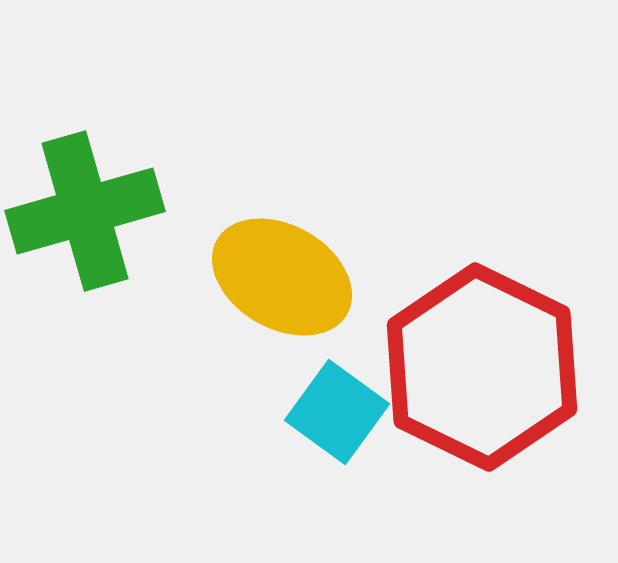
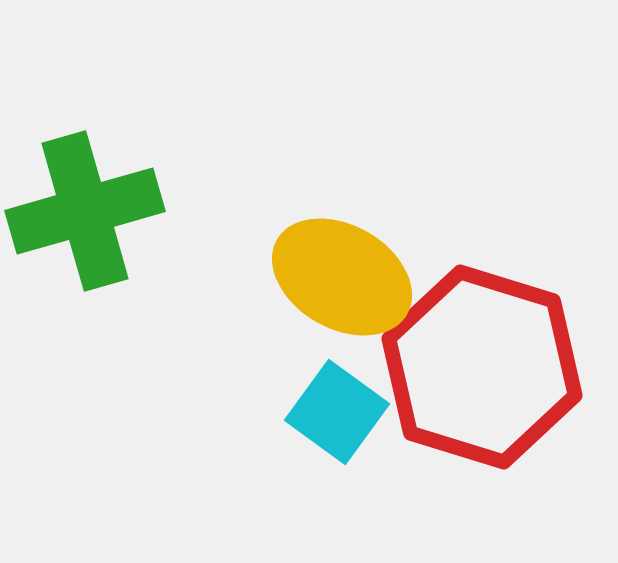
yellow ellipse: moved 60 px right
red hexagon: rotated 9 degrees counterclockwise
